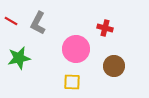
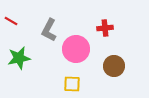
gray L-shape: moved 11 px right, 7 px down
red cross: rotated 21 degrees counterclockwise
yellow square: moved 2 px down
